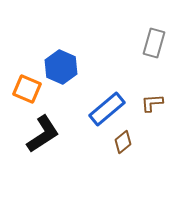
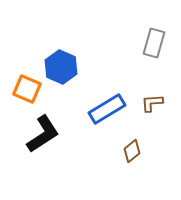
blue rectangle: rotated 9 degrees clockwise
brown diamond: moved 9 px right, 9 px down
